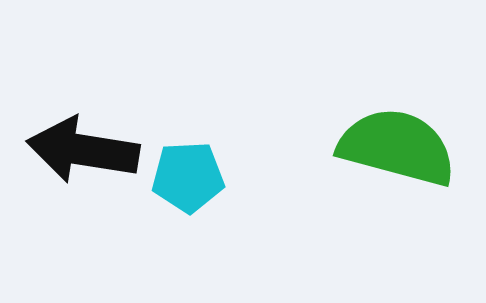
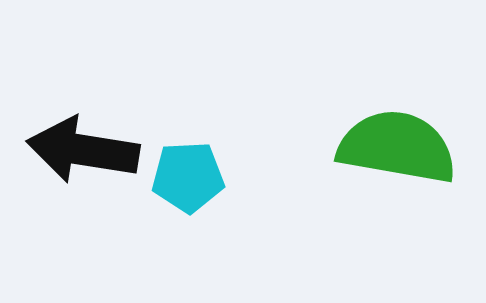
green semicircle: rotated 5 degrees counterclockwise
